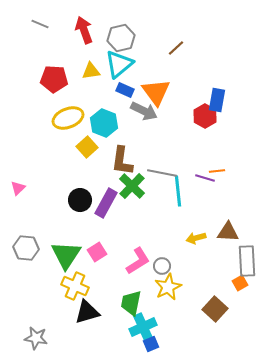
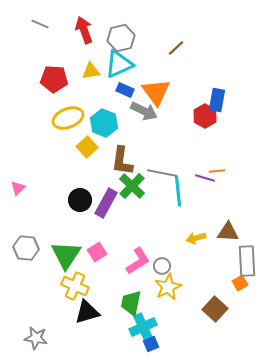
cyan triangle at (119, 64): rotated 16 degrees clockwise
